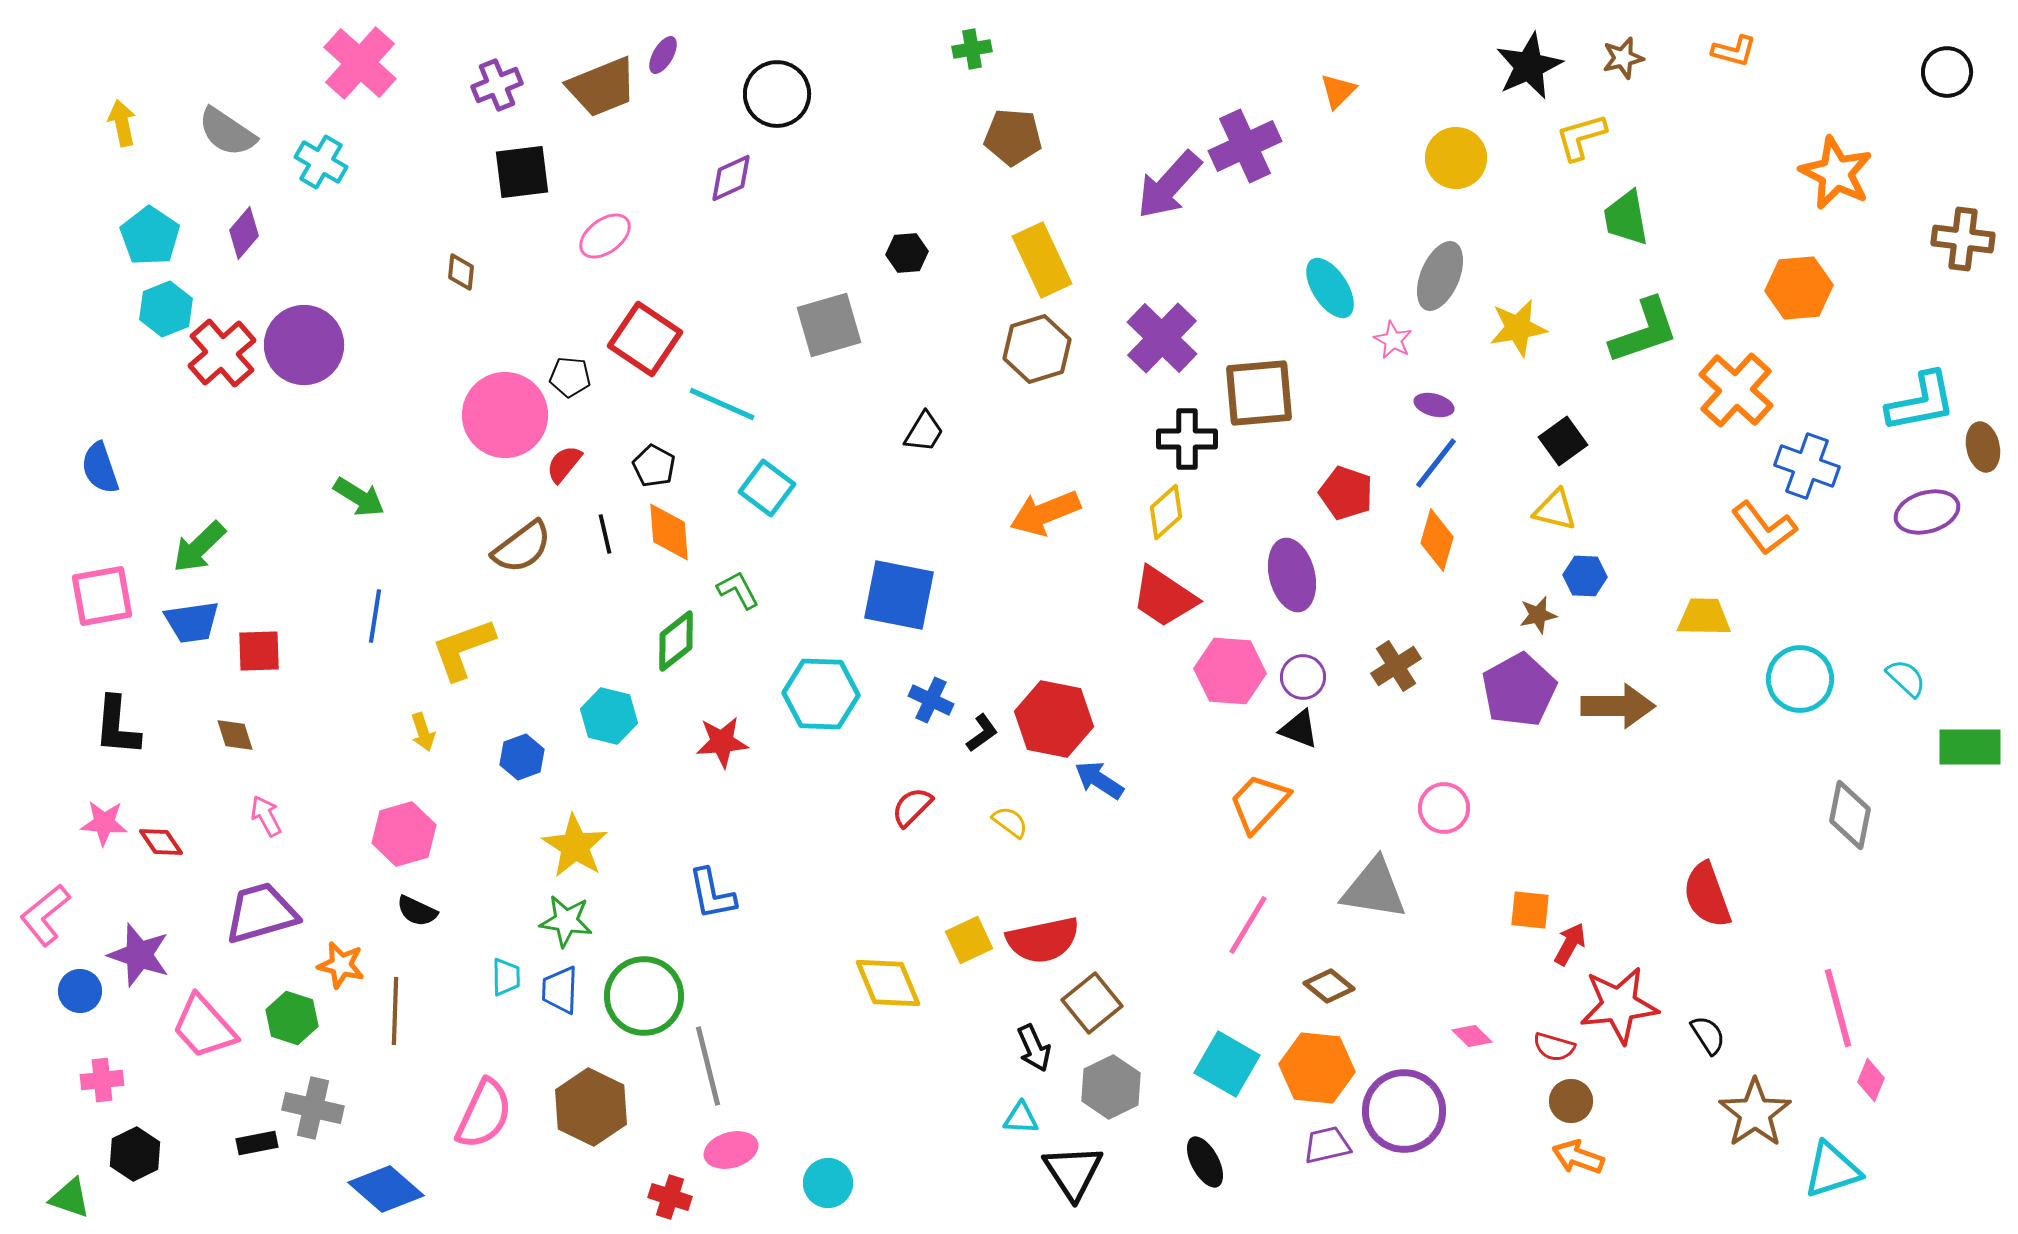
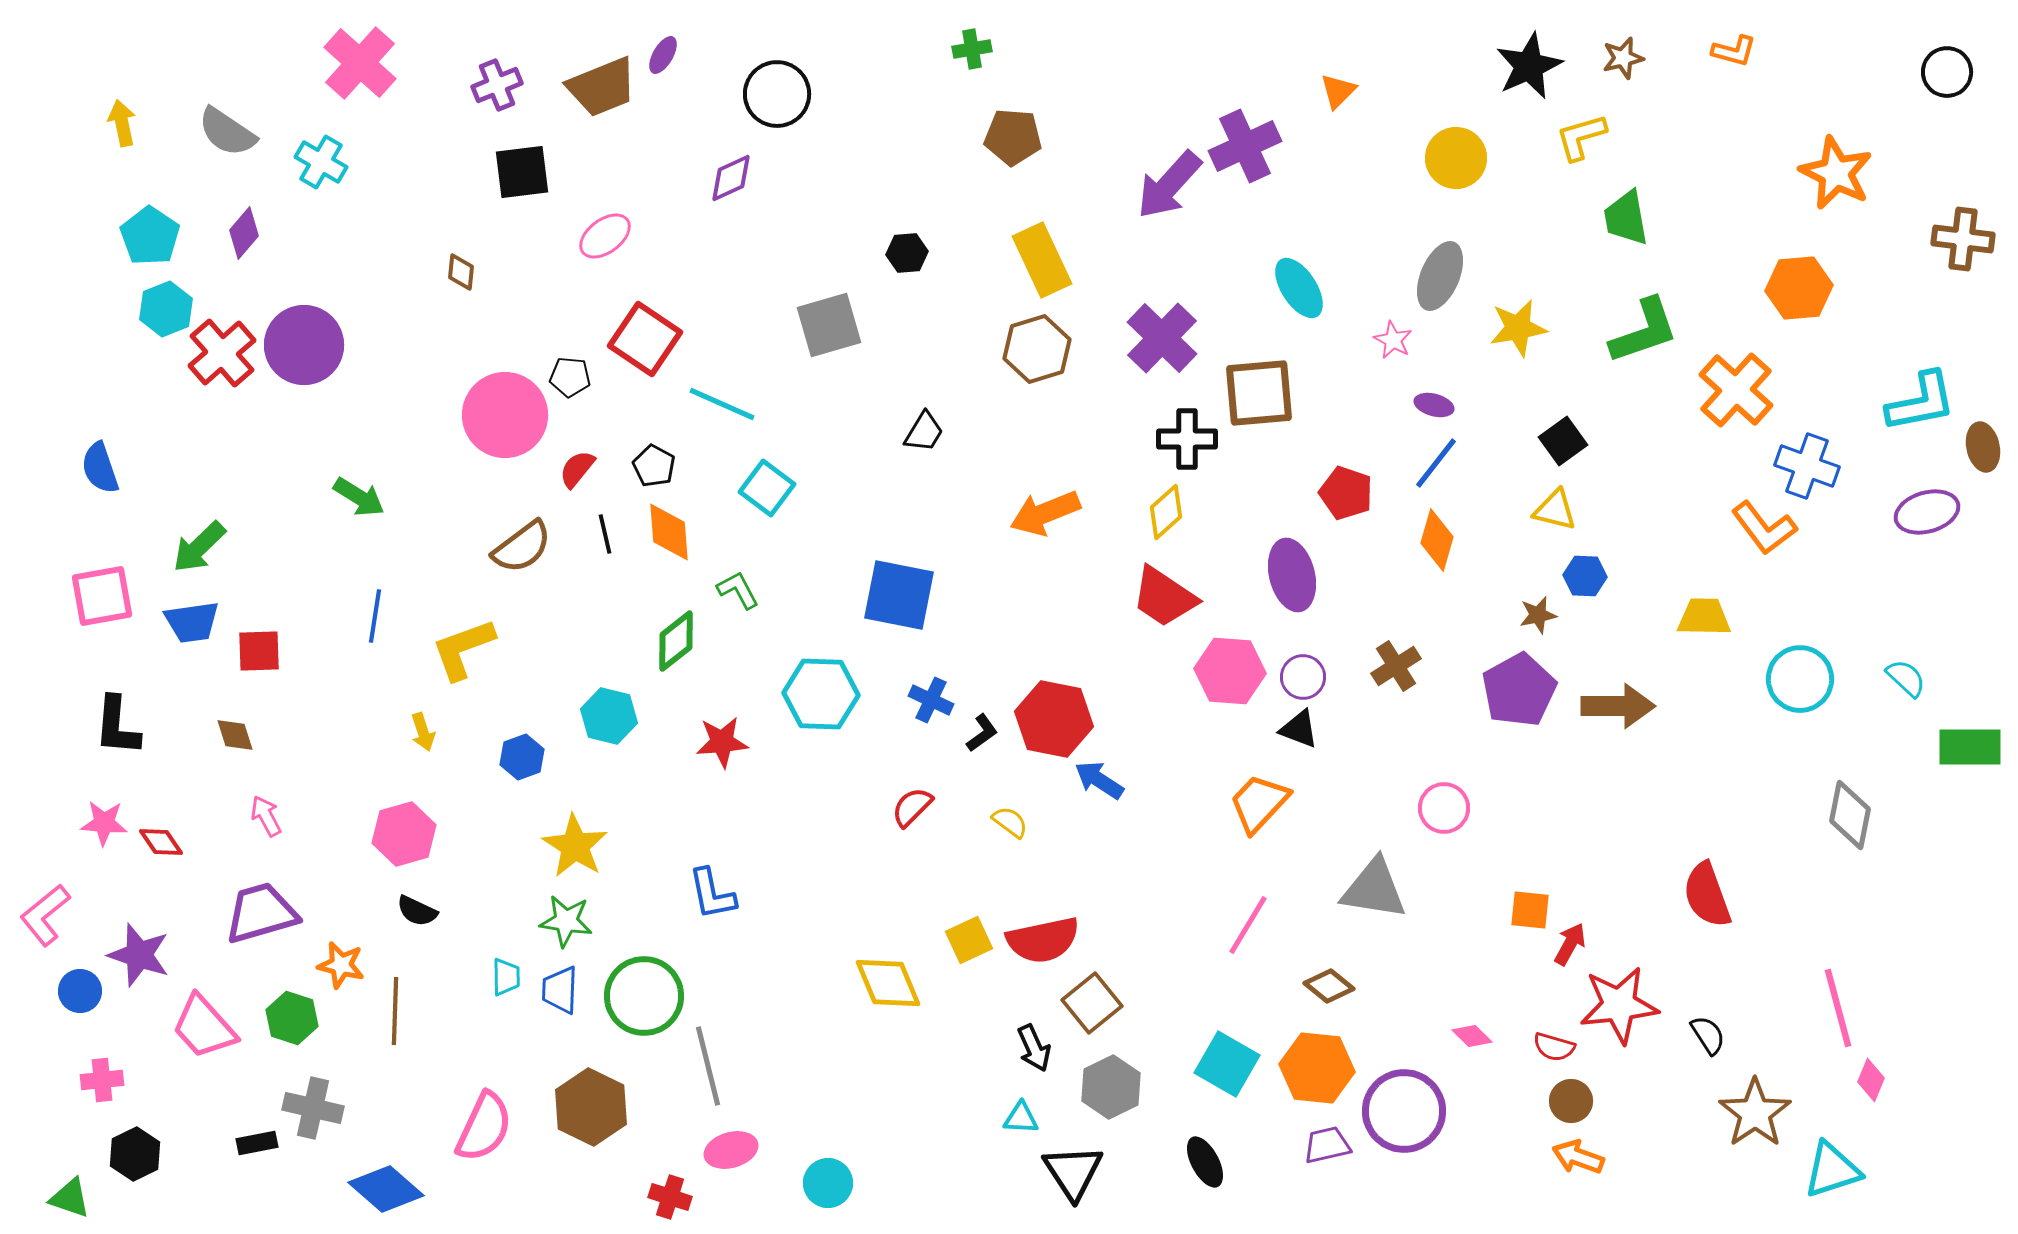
cyan ellipse at (1330, 288): moved 31 px left
red semicircle at (564, 464): moved 13 px right, 5 px down
pink semicircle at (484, 1114): moved 13 px down
